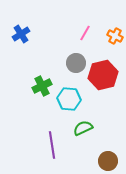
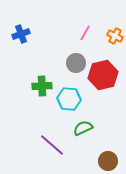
blue cross: rotated 12 degrees clockwise
green cross: rotated 24 degrees clockwise
purple line: rotated 40 degrees counterclockwise
